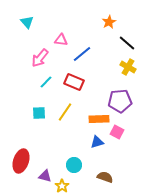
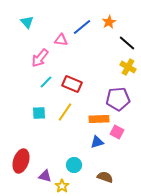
blue line: moved 27 px up
red rectangle: moved 2 px left, 2 px down
purple pentagon: moved 2 px left, 2 px up
